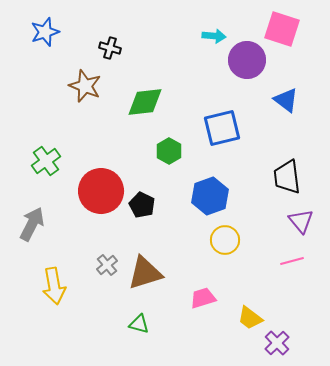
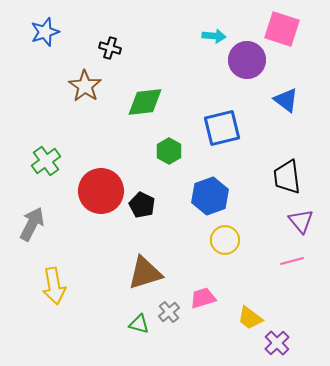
brown star: rotated 12 degrees clockwise
gray cross: moved 62 px right, 47 px down
